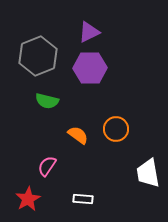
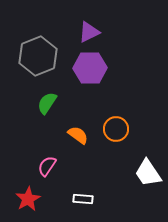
green semicircle: moved 2 px down; rotated 110 degrees clockwise
white trapezoid: rotated 24 degrees counterclockwise
